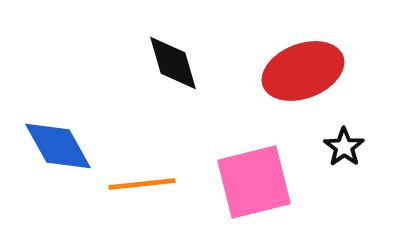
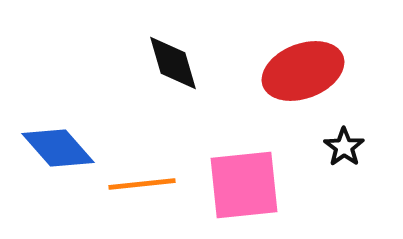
blue diamond: moved 2 px down; rotated 12 degrees counterclockwise
pink square: moved 10 px left, 3 px down; rotated 8 degrees clockwise
